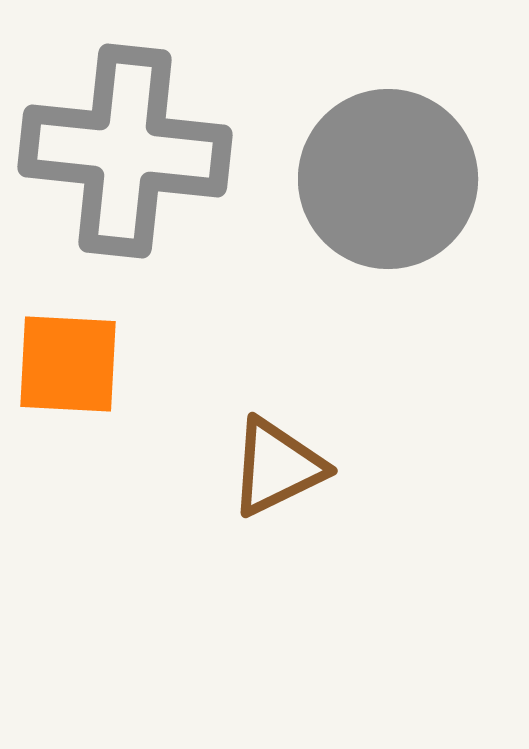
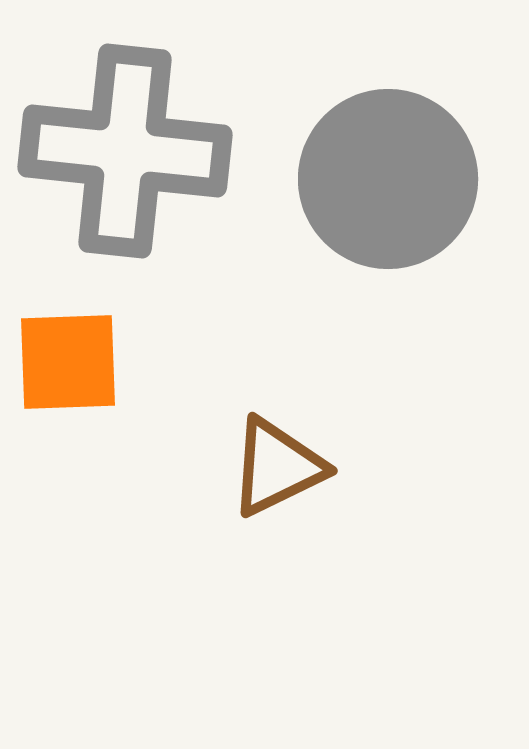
orange square: moved 2 px up; rotated 5 degrees counterclockwise
